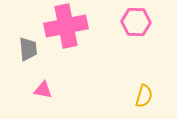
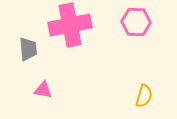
pink cross: moved 4 px right, 1 px up
